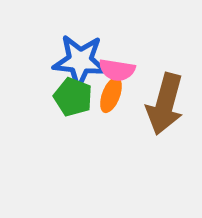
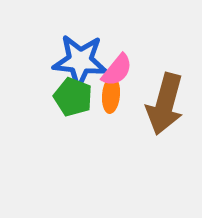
pink semicircle: rotated 60 degrees counterclockwise
orange ellipse: rotated 16 degrees counterclockwise
